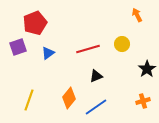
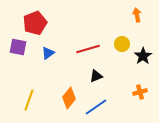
orange arrow: rotated 16 degrees clockwise
purple square: rotated 30 degrees clockwise
black star: moved 4 px left, 13 px up
orange cross: moved 3 px left, 9 px up
